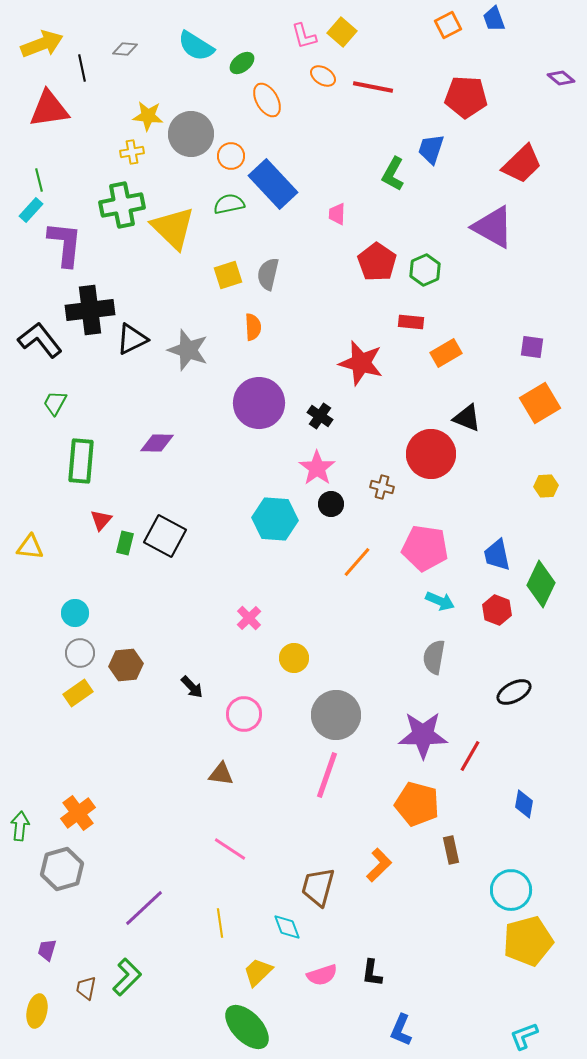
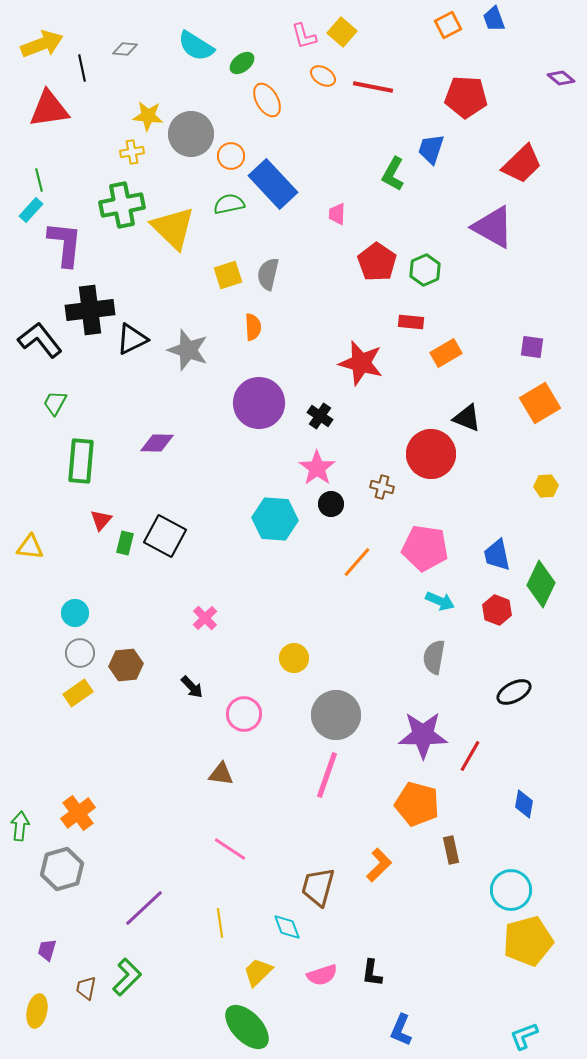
pink cross at (249, 618): moved 44 px left
